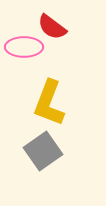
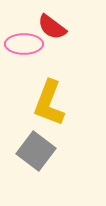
pink ellipse: moved 3 px up
gray square: moved 7 px left; rotated 18 degrees counterclockwise
